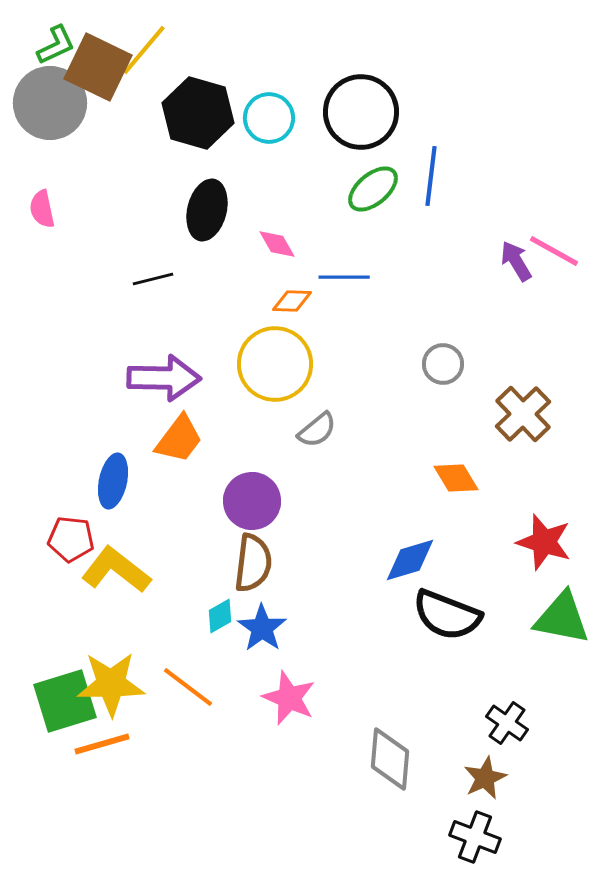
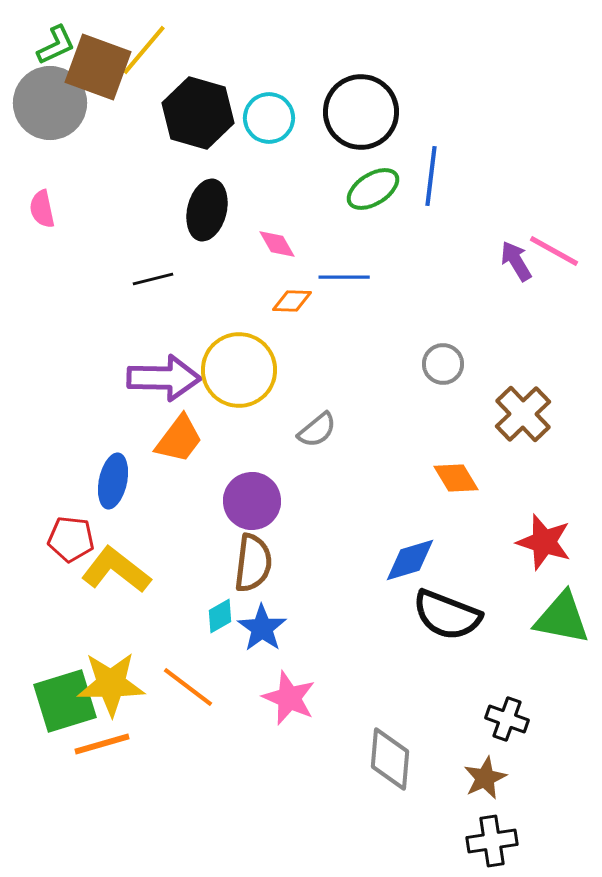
brown square at (98, 67): rotated 6 degrees counterclockwise
green ellipse at (373, 189): rotated 8 degrees clockwise
yellow circle at (275, 364): moved 36 px left, 6 px down
black cross at (507, 723): moved 4 px up; rotated 15 degrees counterclockwise
black cross at (475, 837): moved 17 px right, 4 px down; rotated 30 degrees counterclockwise
